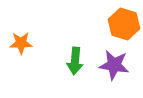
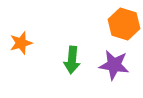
orange star: rotated 15 degrees counterclockwise
green arrow: moved 3 px left, 1 px up
